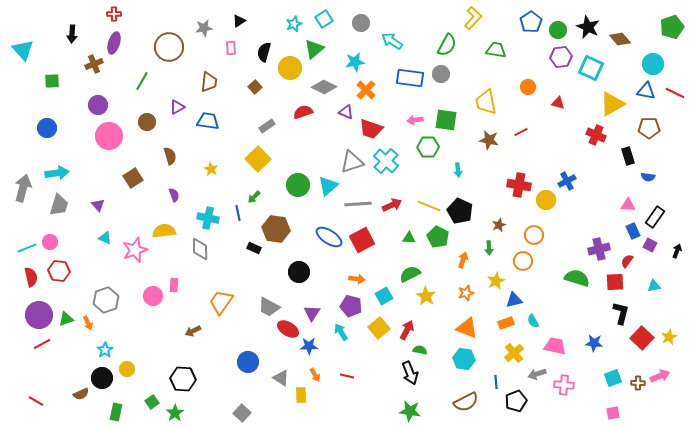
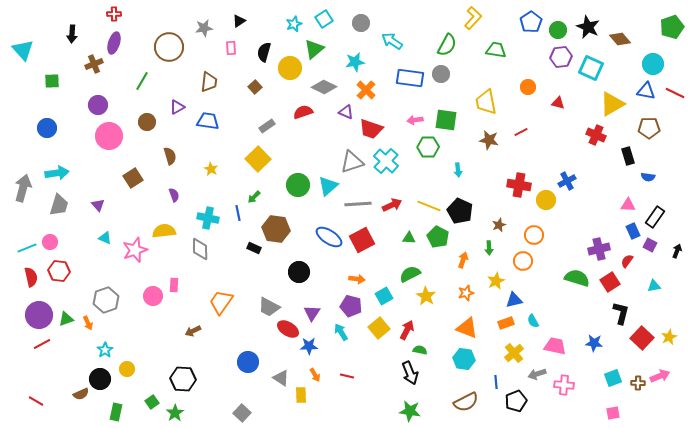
red square at (615, 282): moved 5 px left; rotated 30 degrees counterclockwise
black circle at (102, 378): moved 2 px left, 1 px down
